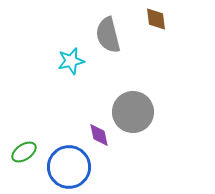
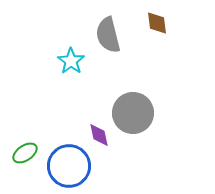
brown diamond: moved 1 px right, 4 px down
cyan star: rotated 24 degrees counterclockwise
gray circle: moved 1 px down
green ellipse: moved 1 px right, 1 px down
blue circle: moved 1 px up
